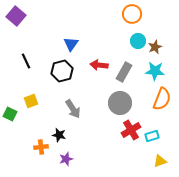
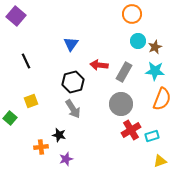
black hexagon: moved 11 px right, 11 px down
gray circle: moved 1 px right, 1 px down
green square: moved 4 px down; rotated 16 degrees clockwise
